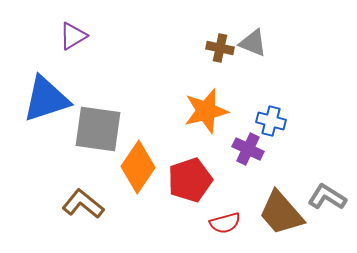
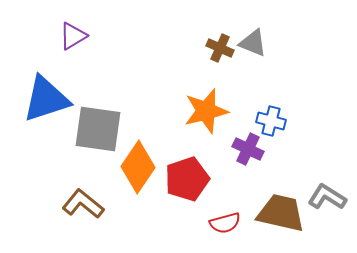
brown cross: rotated 12 degrees clockwise
red pentagon: moved 3 px left, 1 px up
brown trapezoid: rotated 144 degrees clockwise
